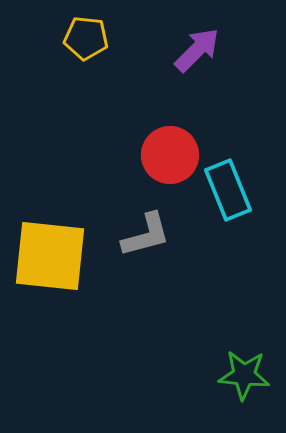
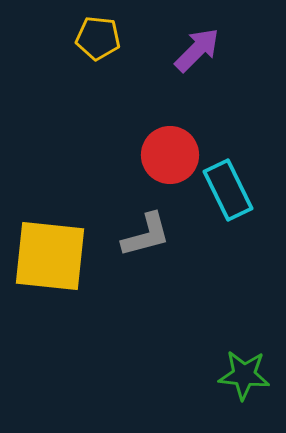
yellow pentagon: moved 12 px right
cyan rectangle: rotated 4 degrees counterclockwise
